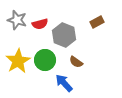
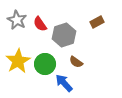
gray star: rotated 12 degrees clockwise
red semicircle: rotated 70 degrees clockwise
gray hexagon: rotated 20 degrees clockwise
green circle: moved 4 px down
